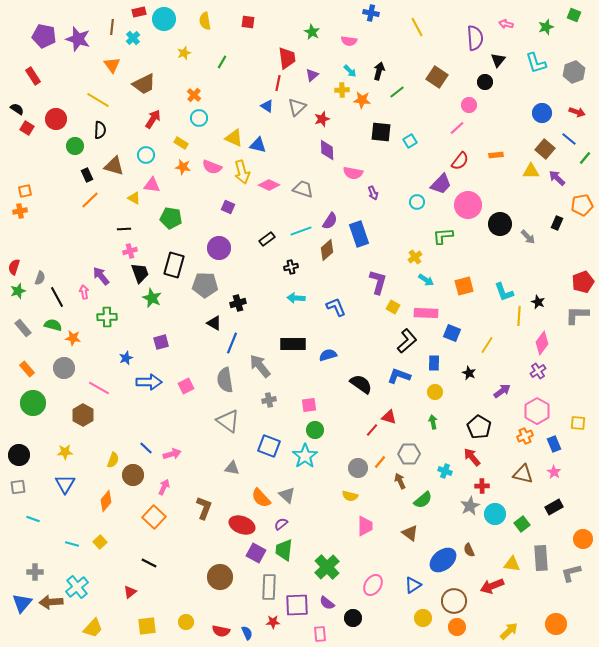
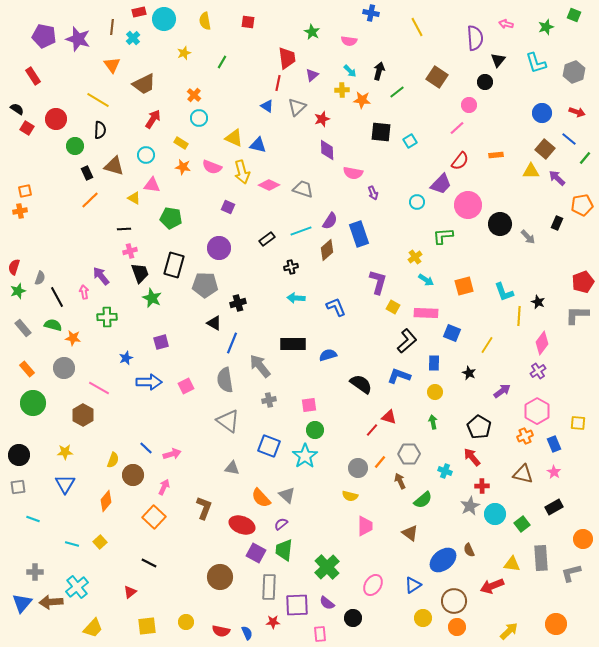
black rectangle at (87, 175): moved 2 px up
